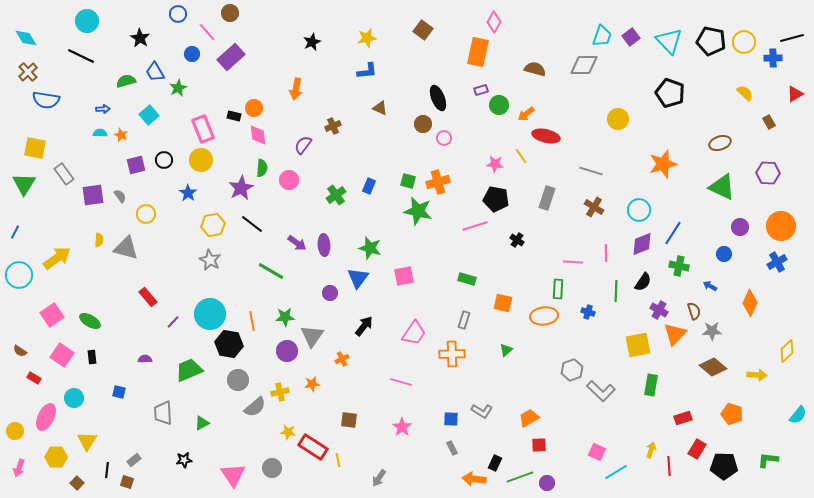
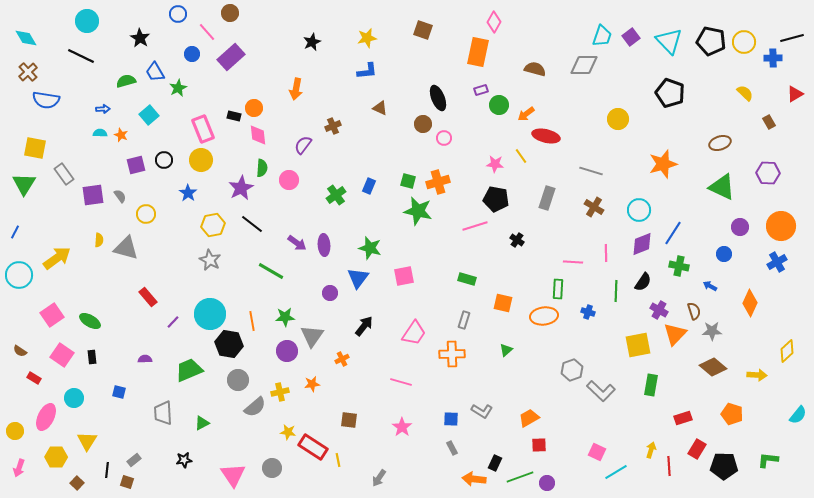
brown square at (423, 30): rotated 18 degrees counterclockwise
